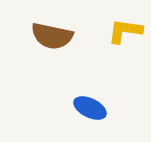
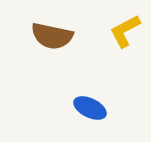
yellow L-shape: rotated 36 degrees counterclockwise
